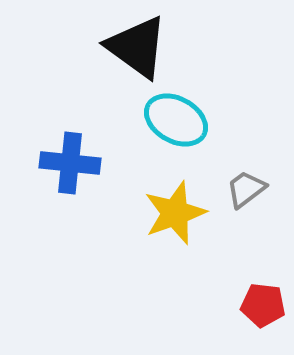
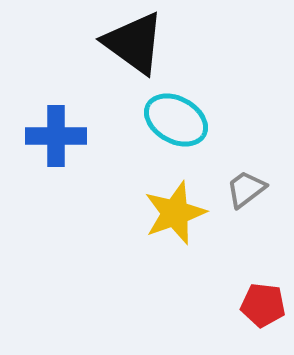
black triangle: moved 3 px left, 4 px up
blue cross: moved 14 px left, 27 px up; rotated 6 degrees counterclockwise
